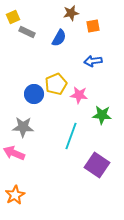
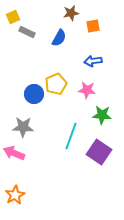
pink star: moved 8 px right, 5 px up
purple square: moved 2 px right, 13 px up
